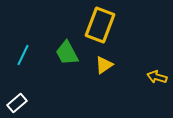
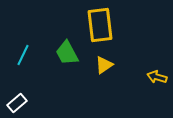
yellow rectangle: rotated 28 degrees counterclockwise
